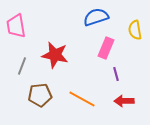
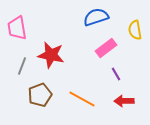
pink trapezoid: moved 1 px right, 2 px down
pink rectangle: rotated 30 degrees clockwise
red star: moved 4 px left
purple line: rotated 16 degrees counterclockwise
brown pentagon: rotated 15 degrees counterclockwise
